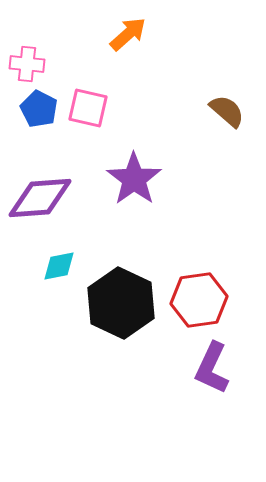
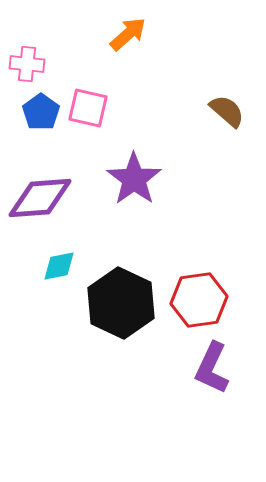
blue pentagon: moved 2 px right, 3 px down; rotated 9 degrees clockwise
